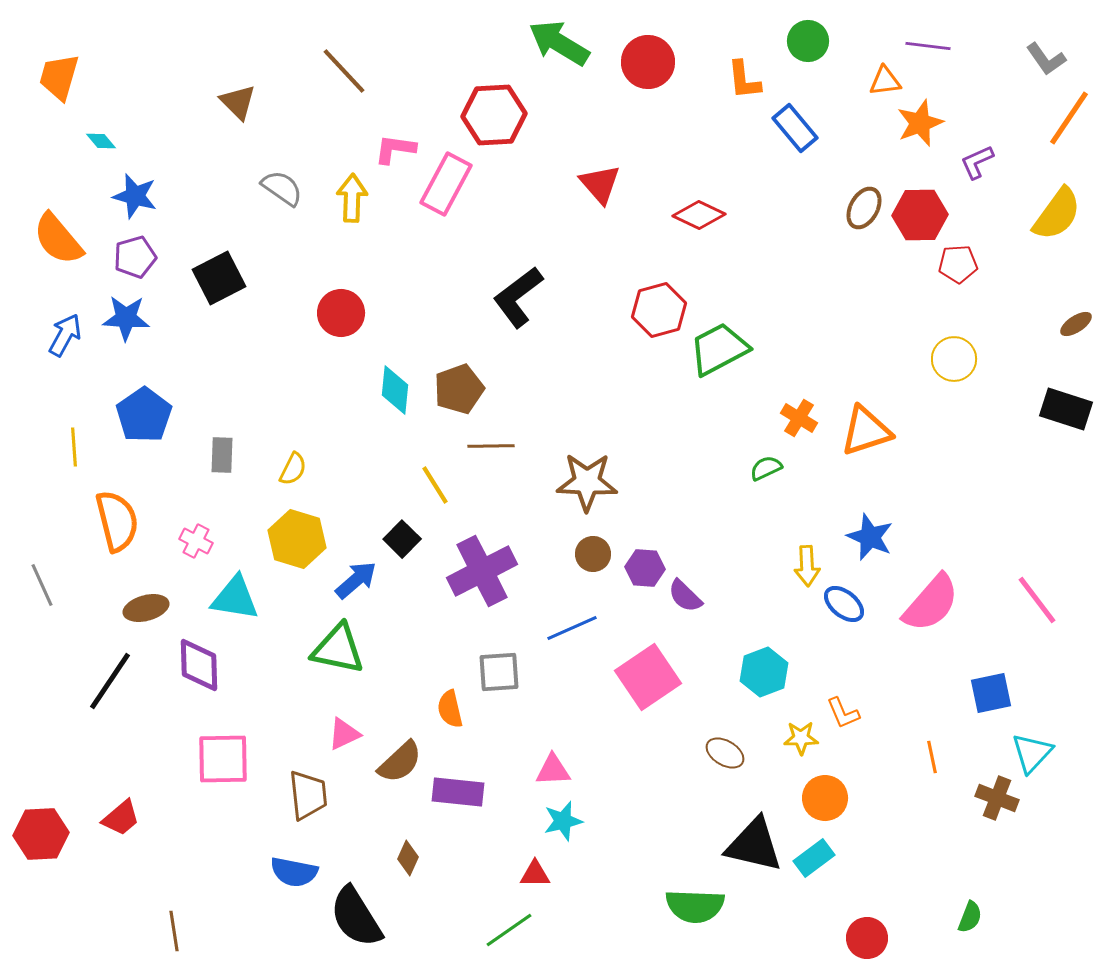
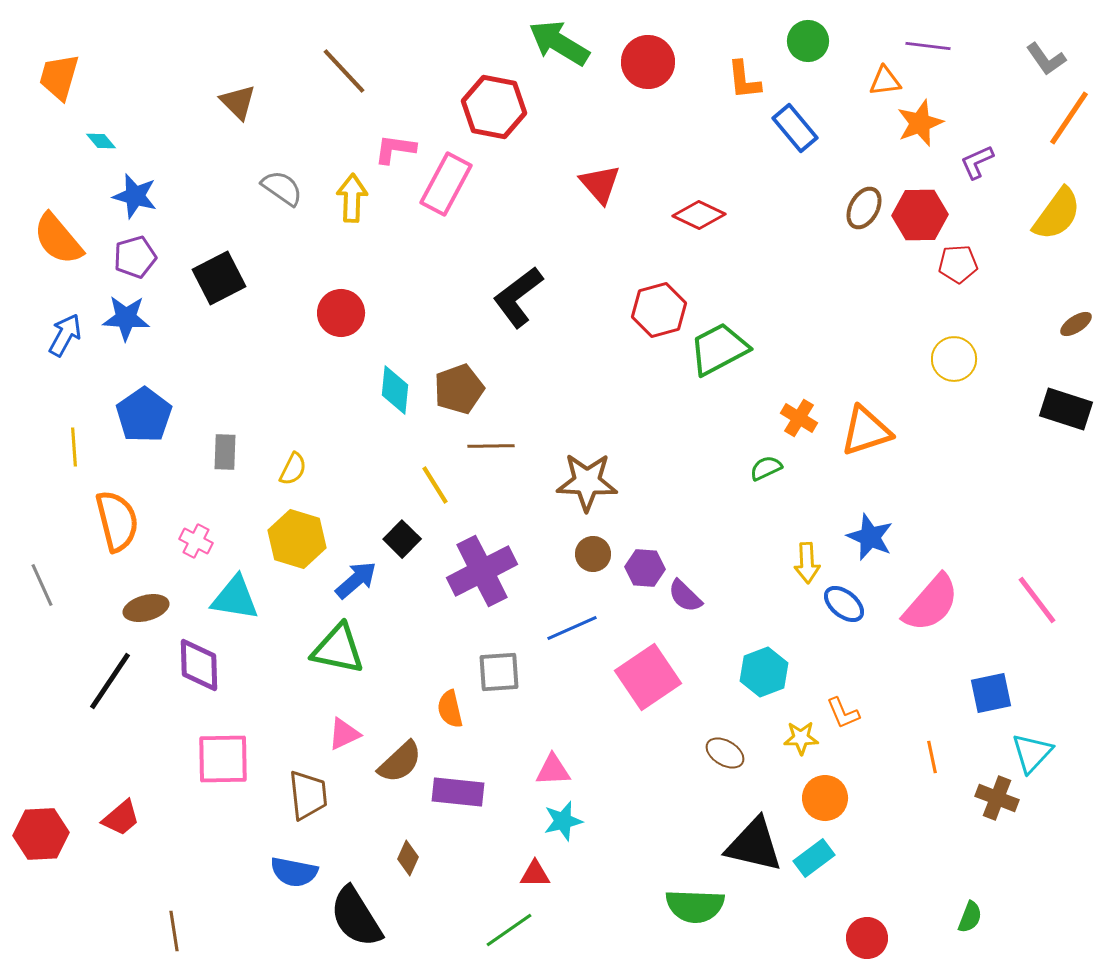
red hexagon at (494, 115): moved 8 px up; rotated 14 degrees clockwise
gray rectangle at (222, 455): moved 3 px right, 3 px up
yellow arrow at (807, 566): moved 3 px up
